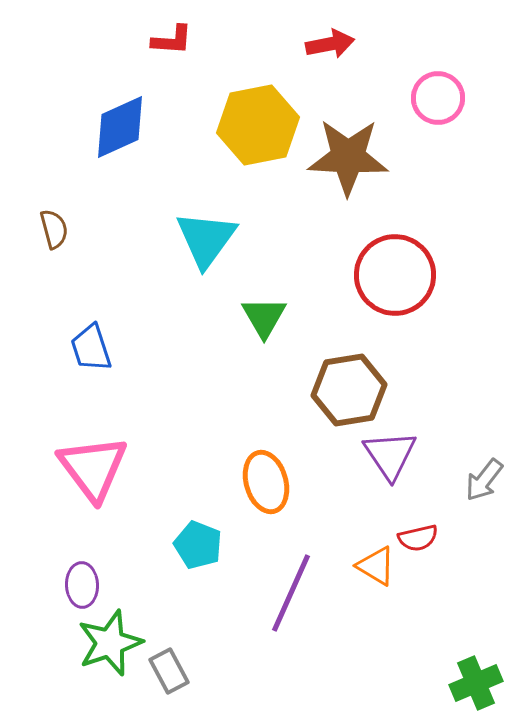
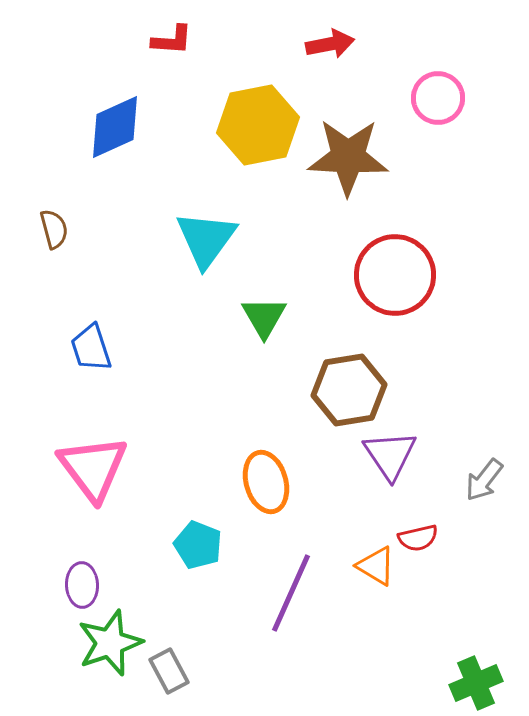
blue diamond: moved 5 px left
